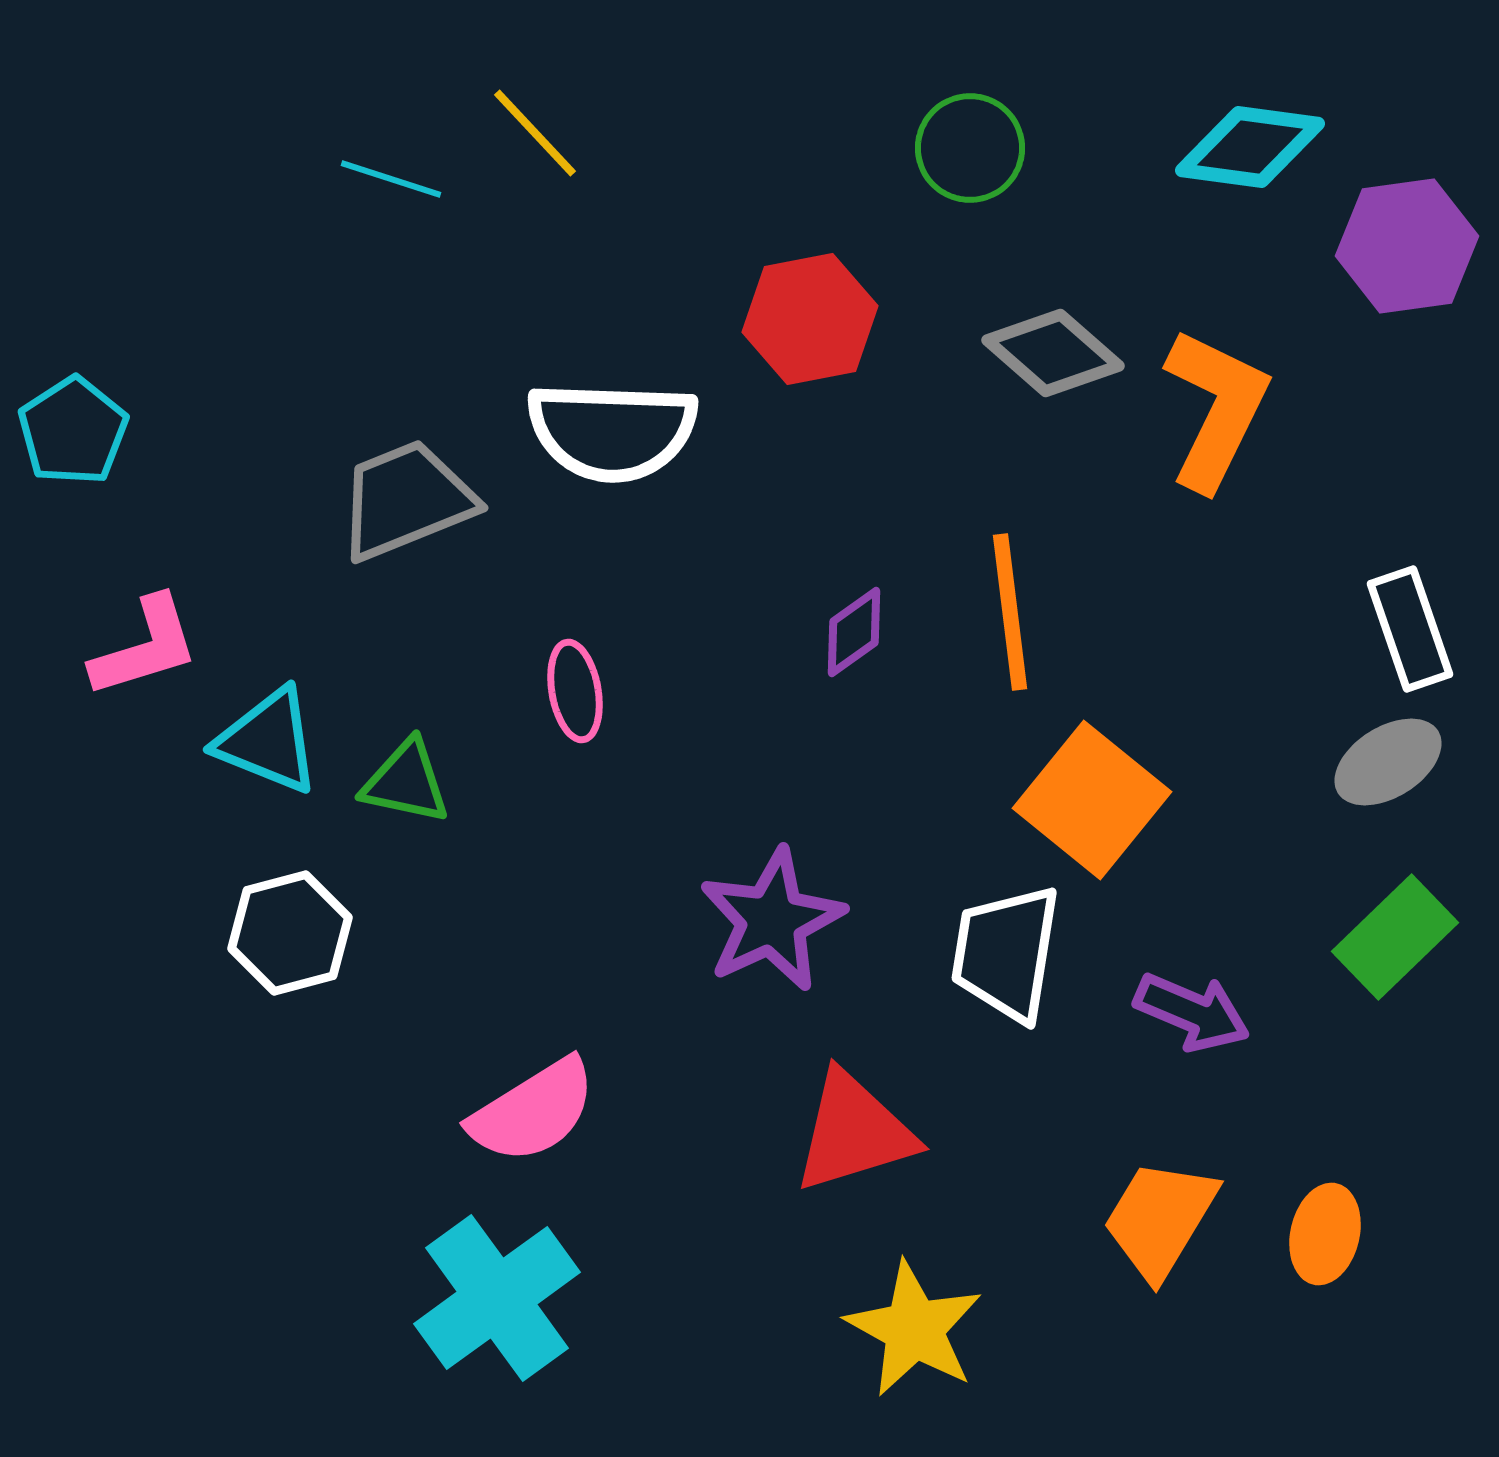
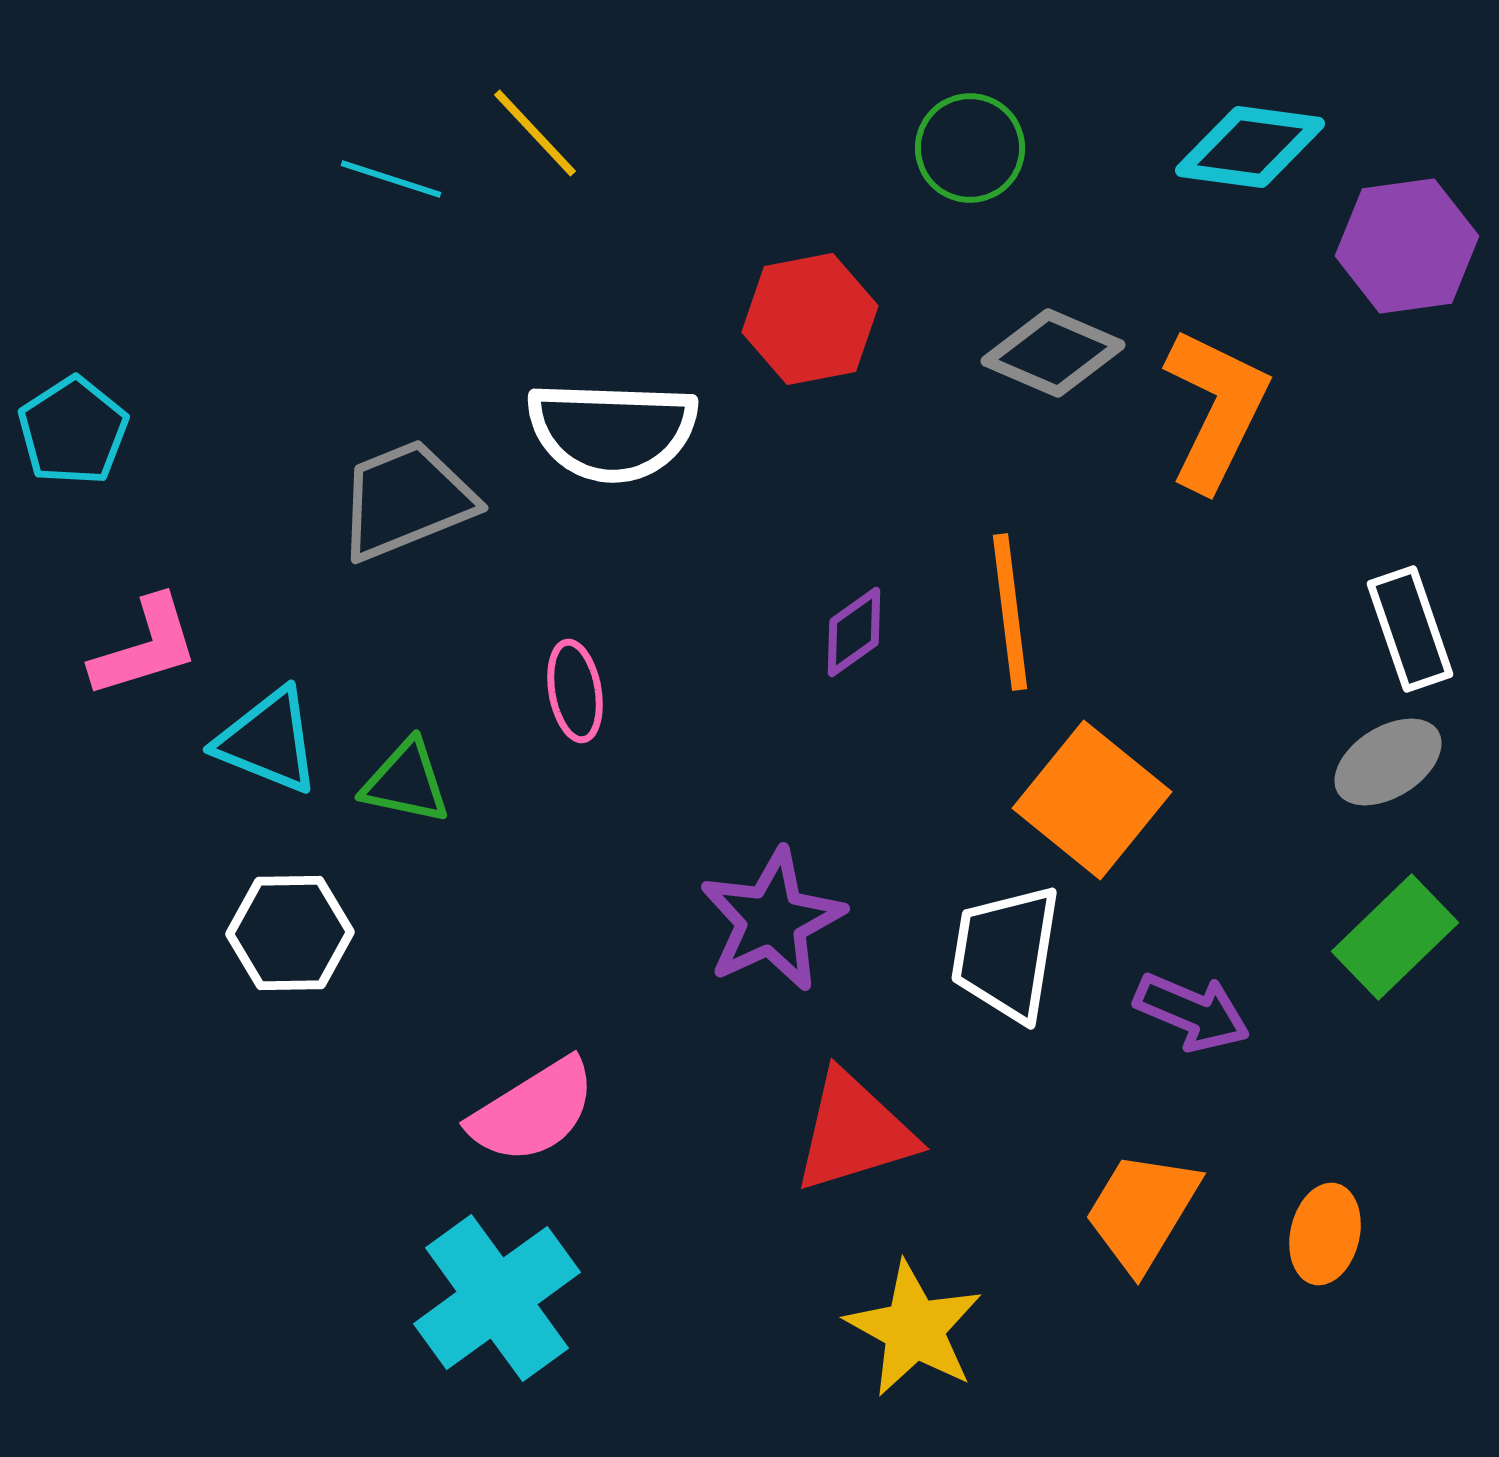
gray diamond: rotated 18 degrees counterclockwise
white hexagon: rotated 14 degrees clockwise
orange trapezoid: moved 18 px left, 8 px up
